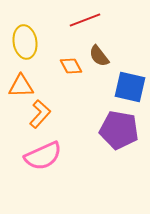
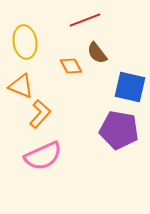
brown semicircle: moved 2 px left, 3 px up
orange triangle: rotated 24 degrees clockwise
